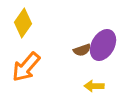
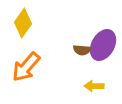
brown semicircle: rotated 24 degrees clockwise
